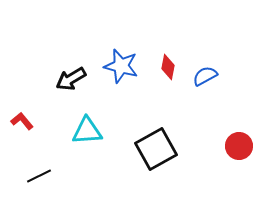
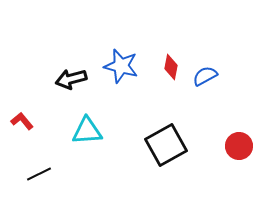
red diamond: moved 3 px right
black arrow: rotated 16 degrees clockwise
black square: moved 10 px right, 4 px up
black line: moved 2 px up
